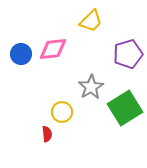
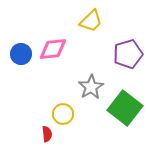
green square: rotated 20 degrees counterclockwise
yellow circle: moved 1 px right, 2 px down
